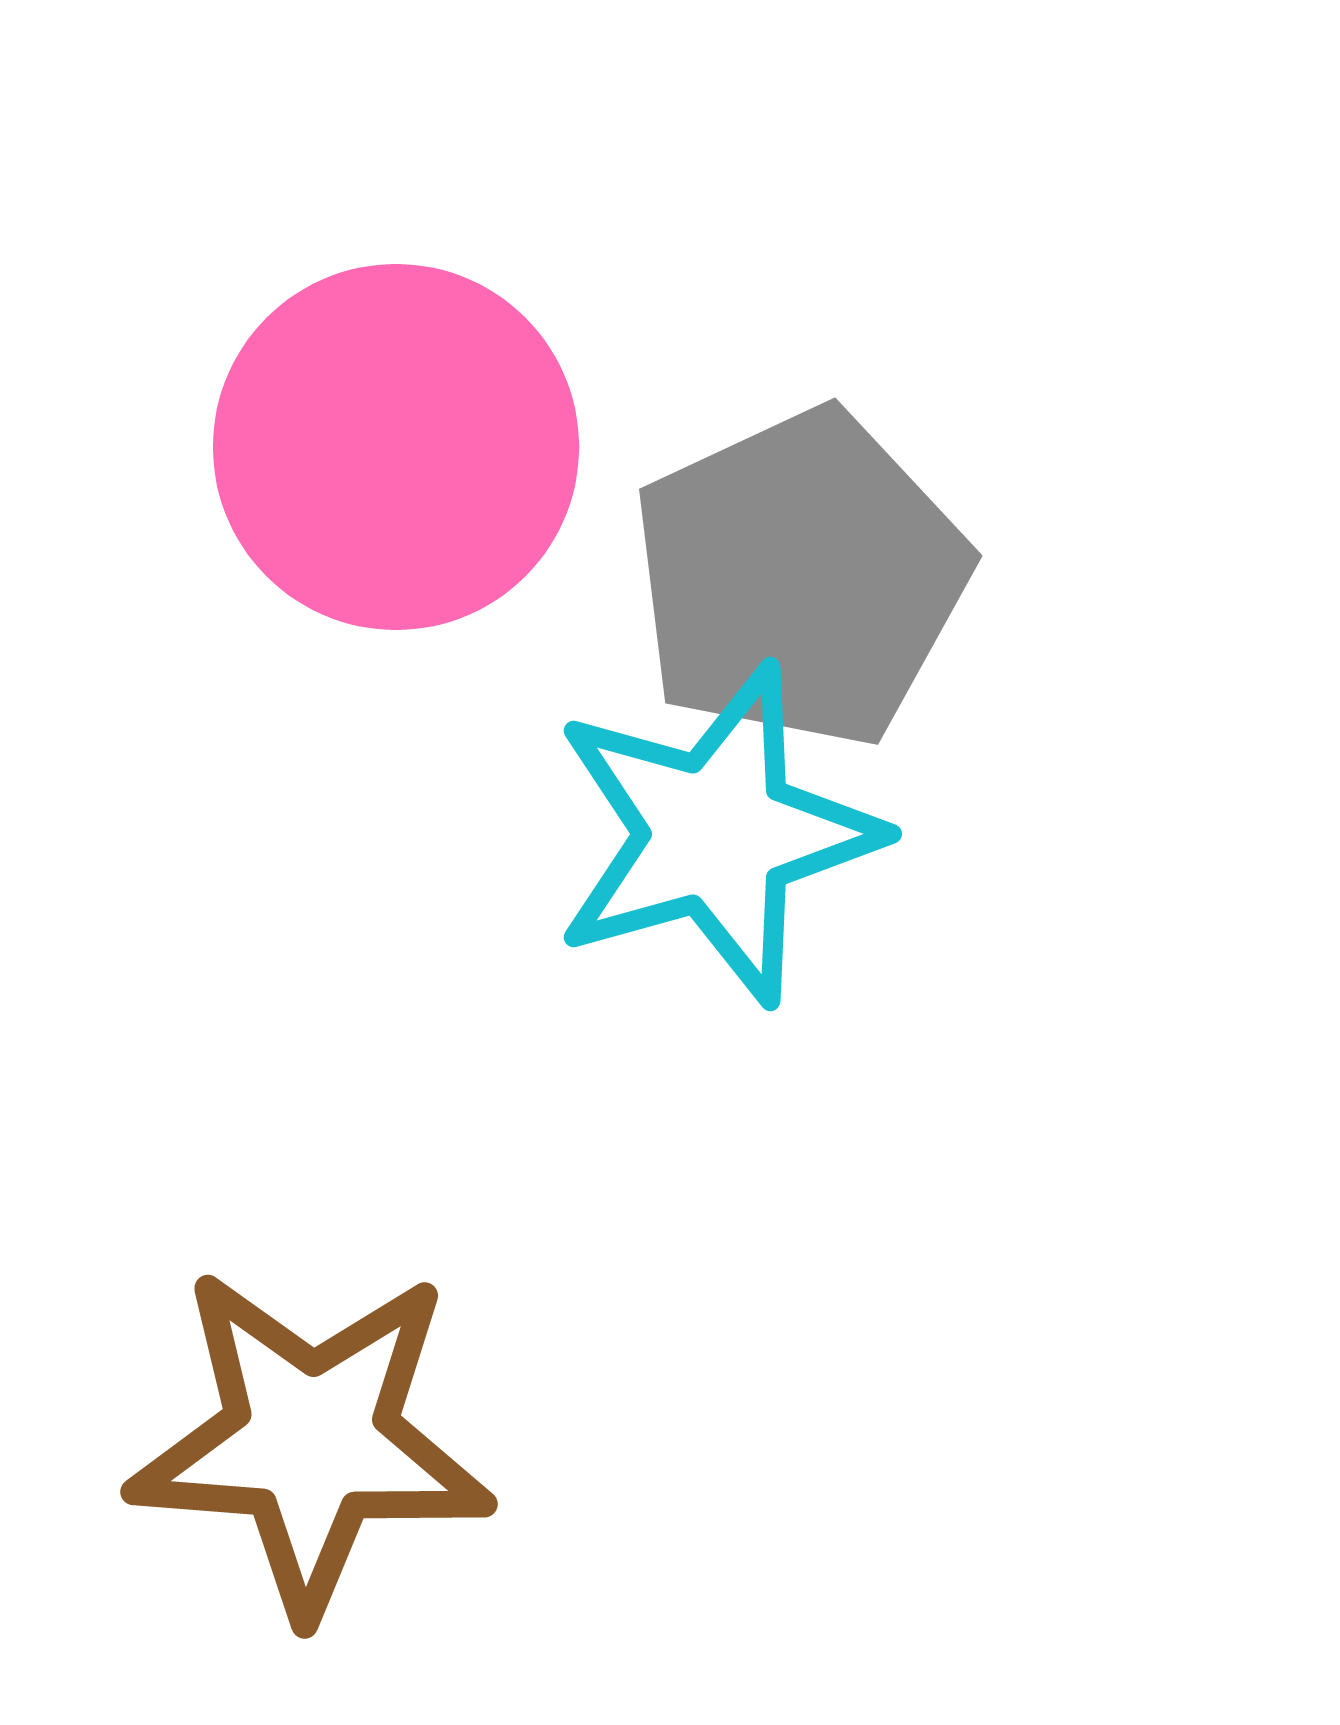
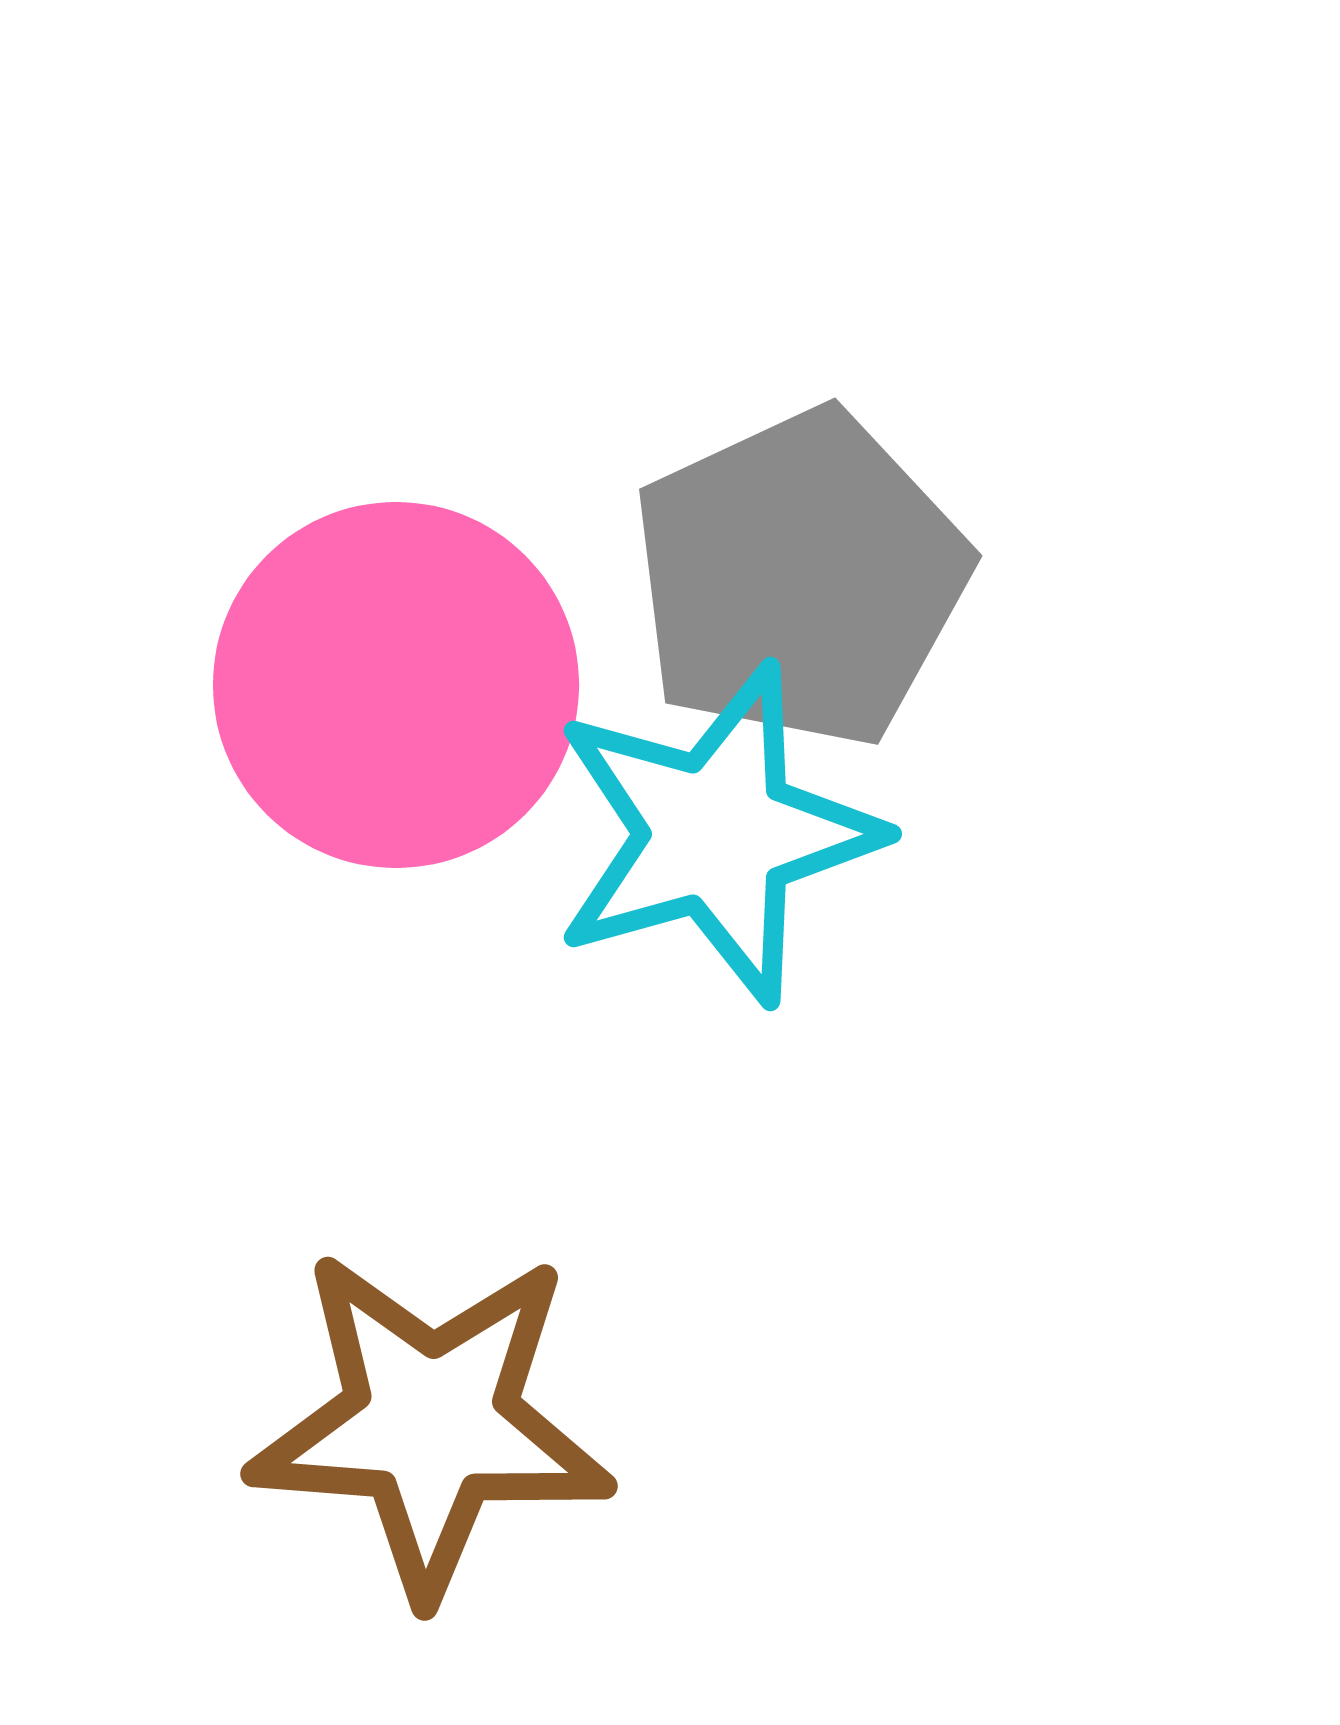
pink circle: moved 238 px down
brown star: moved 120 px right, 18 px up
